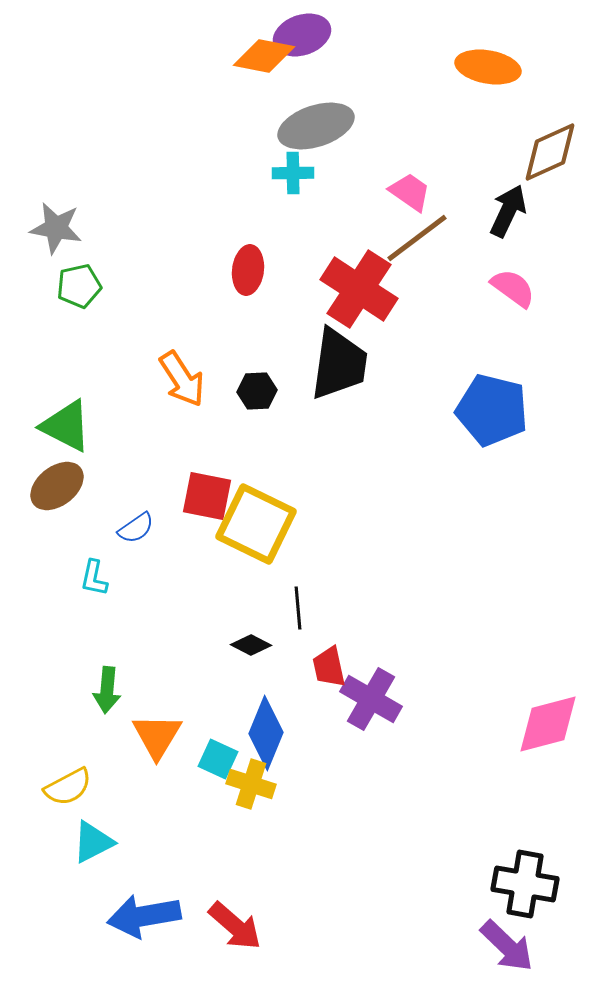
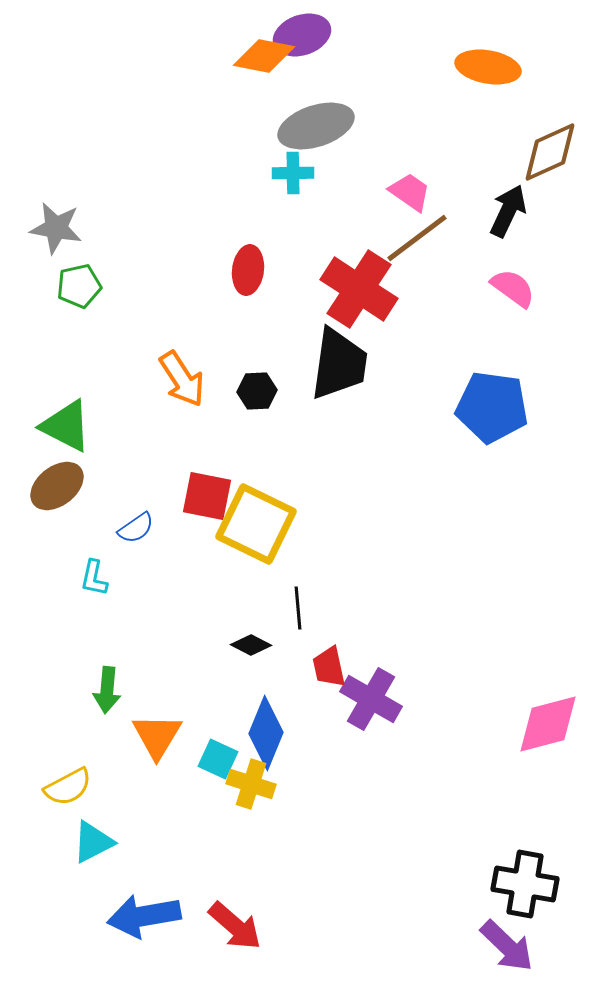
blue pentagon: moved 3 px up; rotated 6 degrees counterclockwise
